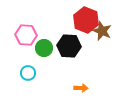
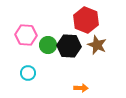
brown star: moved 5 px left, 14 px down
green circle: moved 4 px right, 3 px up
